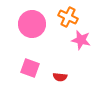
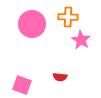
orange cross: rotated 24 degrees counterclockwise
pink star: rotated 18 degrees clockwise
pink square: moved 8 px left, 17 px down
